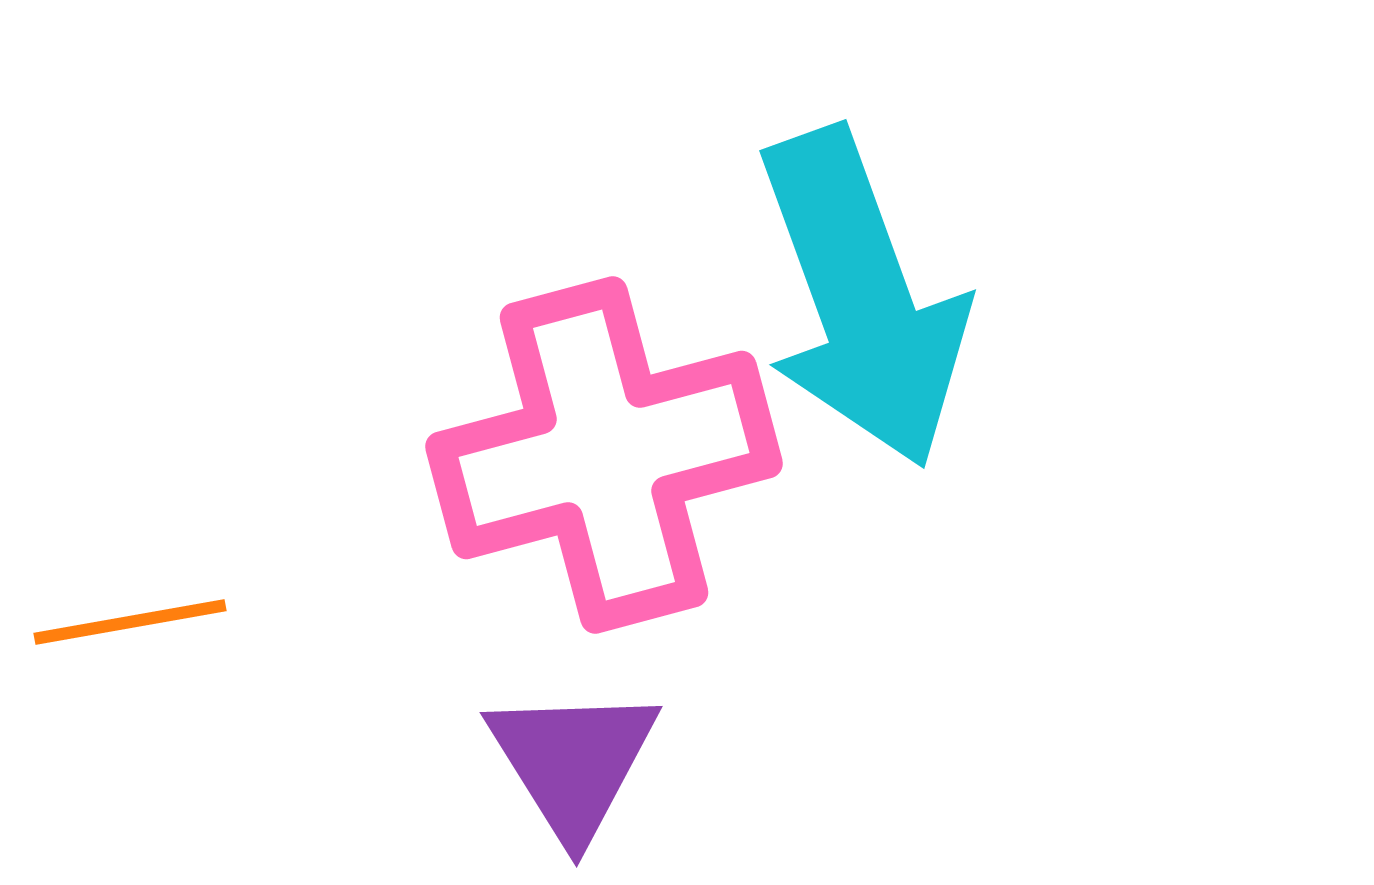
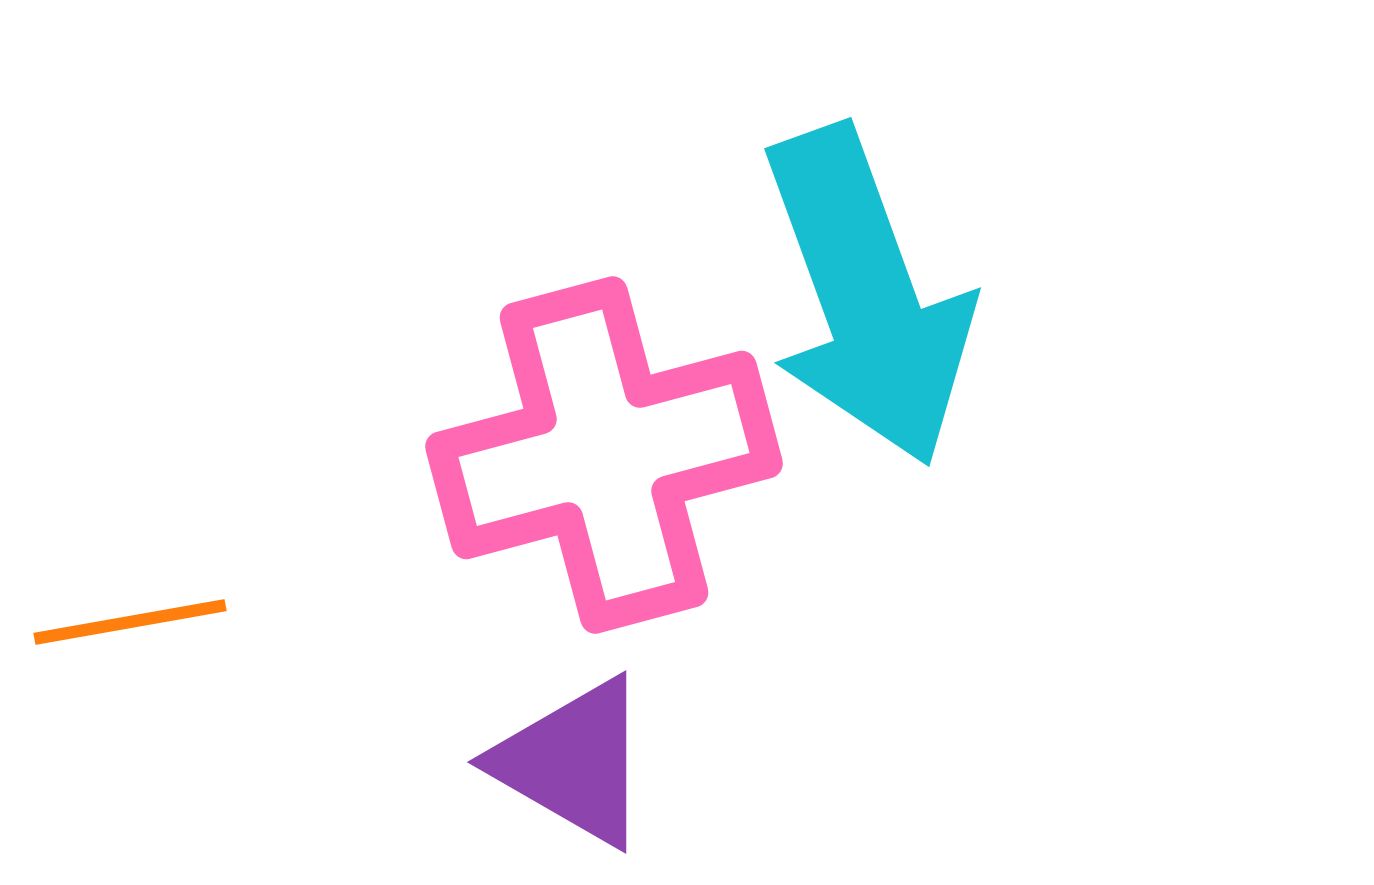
cyan arrow: moved 5 px right, 2 px up
purple triangle: rotated 28 degrees counterclockwise
